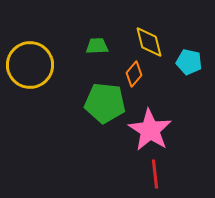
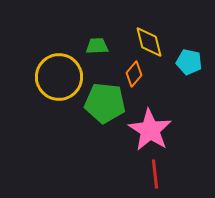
yellow circle: moved 29 px right, 12 px down
